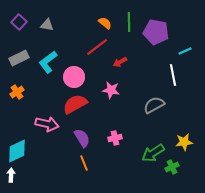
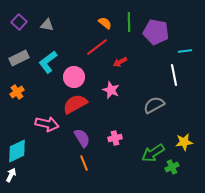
cyan line: rotated 16 degrees clockwise
white line: moved 1 px right
pink star: rotated 12 degrees clockwise
white arrow: rotated 24 degrees clockwise
